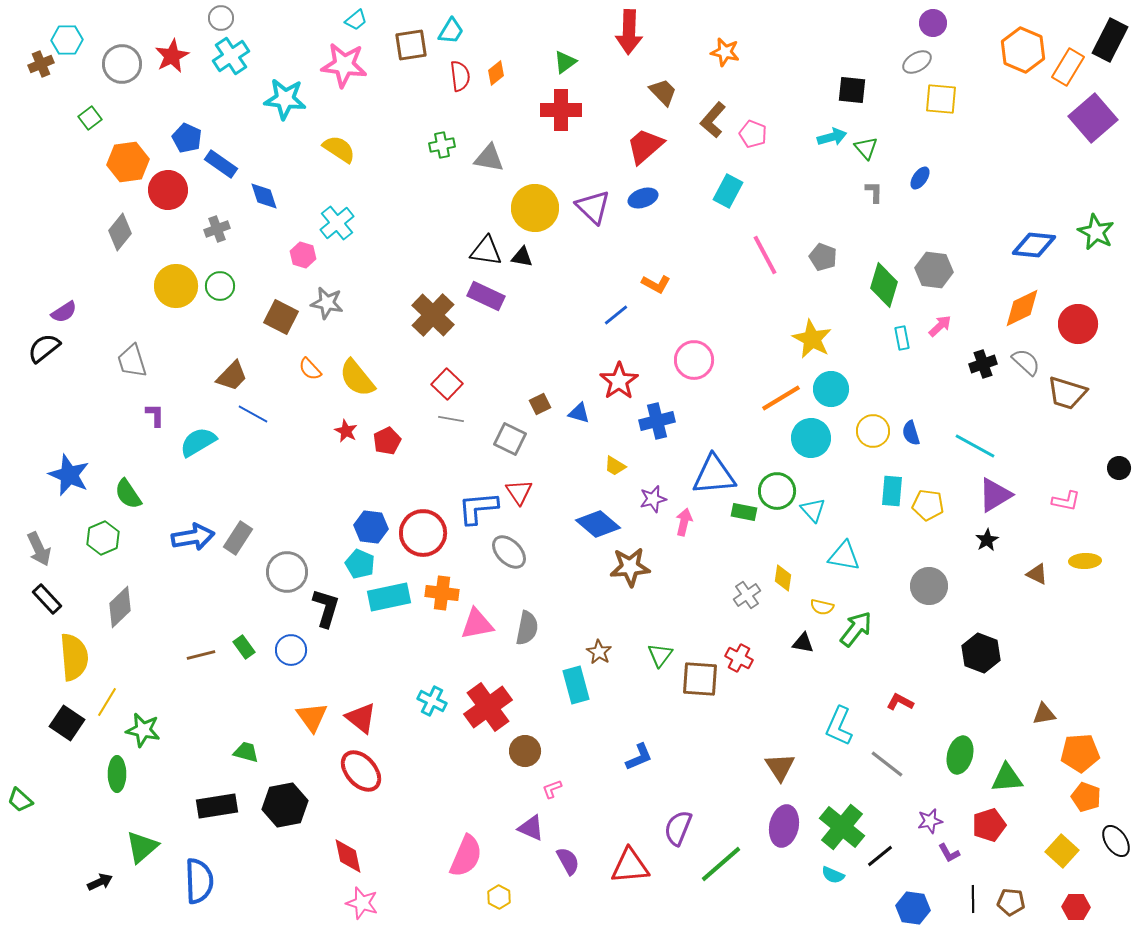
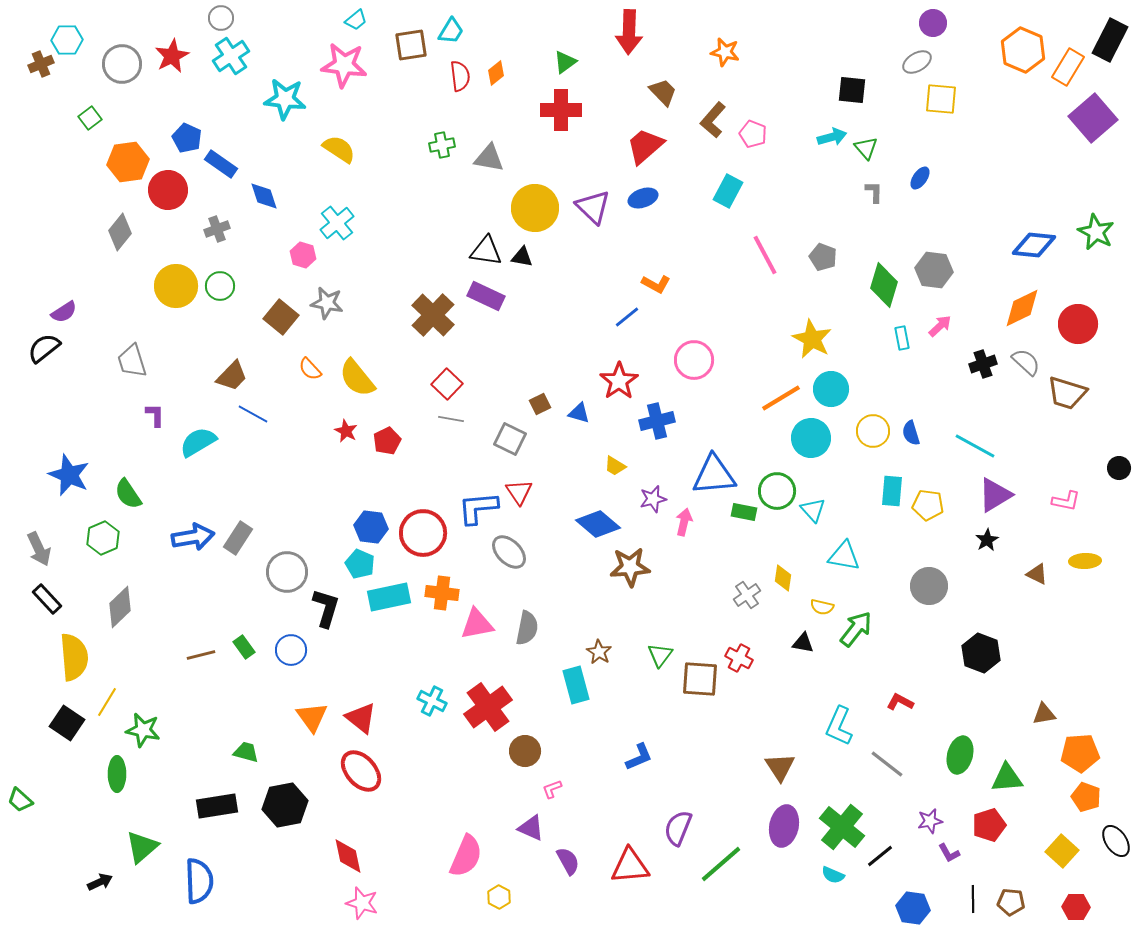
blue line at (616, 315): moved 11 px right, 2 px down
brown square at (281, 317): rotated 12 degrees clockwise
